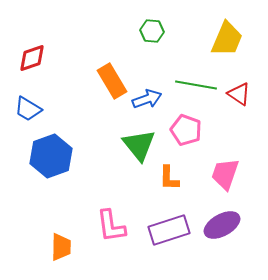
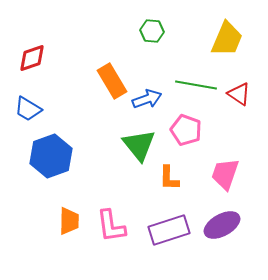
orange trapezoid: moved 8 px right, 26 px up
